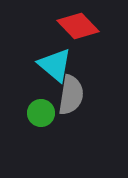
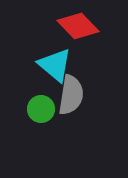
green circle: moved 4 px up
